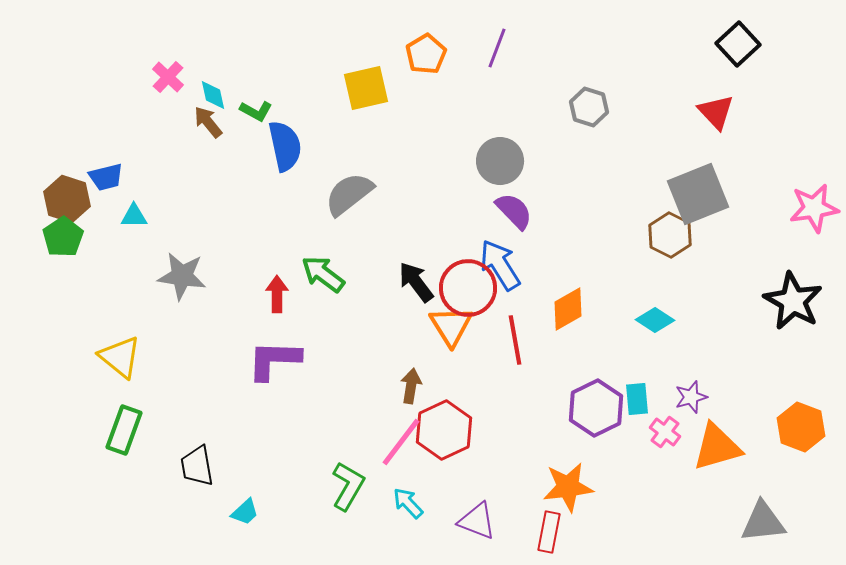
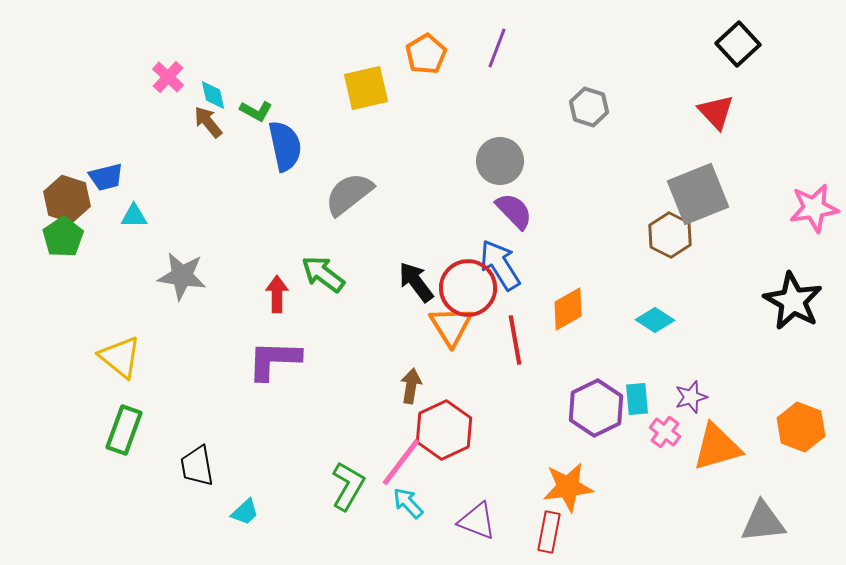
pink line at (401, 442): moved 20 px down
